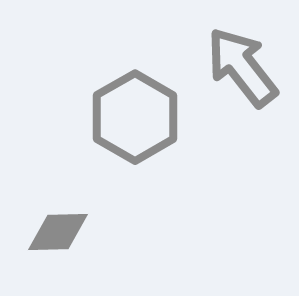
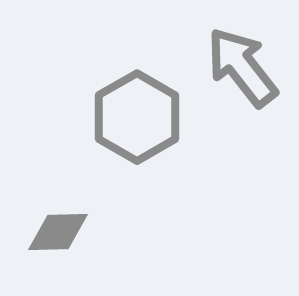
gray hexagon: moved 2 px right
